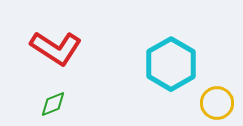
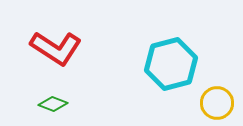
cyan hexagon: rotated 15 degrees clockwise
green diamond: rotated 44 degrees clockwise
